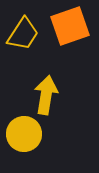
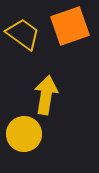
yellow trapezoid: rotated 87 degrees counterclockwise
